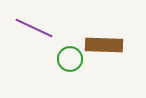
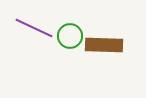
green circle: moved 23 px up
